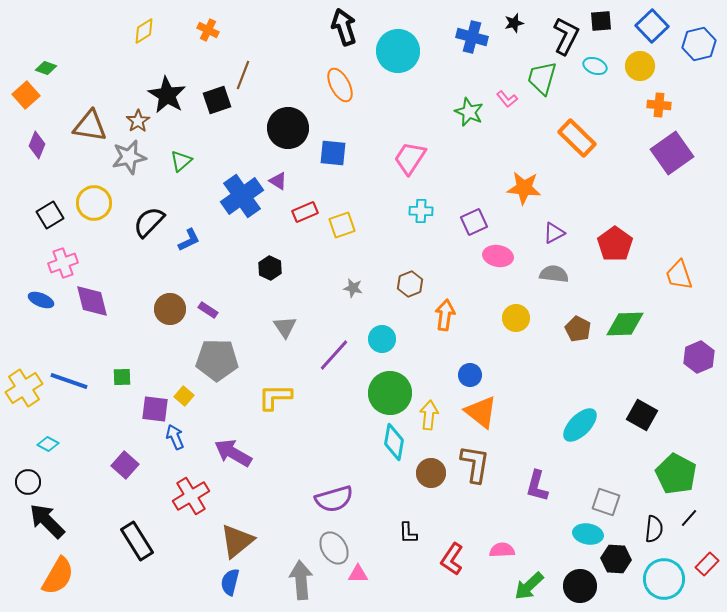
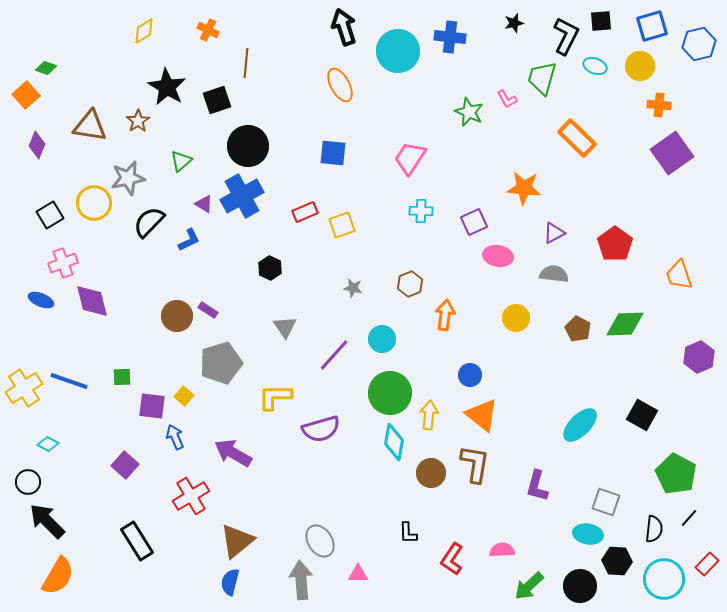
blue square at (652, 26): rotated 28 degrees clockwise
blue cross at (472, 37): moved 22 px left; rotated 8 degrees counterclockwise
brown line at (243, 75): moved 3 px right, 12 px up; rotated 16 degrees counterclockwise
black star at (167, 95): moved 8 px up
pink L-shape at (507, 99): rotated 10 degrees clockwise
black circle at (288, 128): moved 40 px left, 18 px down
gray star at (129, 157): moved 1 px left, 21 px down
purple triangle at (278, 181): moved 74 px left, 23 px down
blue cross at (242, 196): rotated 6 degrees clockwise
brown circle at (170, 309): moved 7 px right, 7 px down
gray pentagon at (217, 360): moved 4 px right, 3 px down; rotated 18 degrees counterclockwise
purple square at (155, 409): moved 3 px left, 3 px up
orange triangle at (481, 412): moved 1 px right, 3 px down
purple semicircle at (334, 499): moved 13 px left, 70 px up
gray ellipse at (334, 548): moved 14 px left, 7 px up
black hexagon at (616, 559): moved 1 px right, 2 px down
